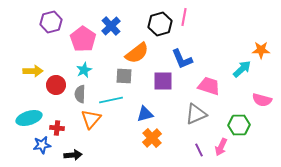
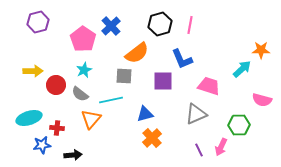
pink line: moved 6 px right, 8 px down
purple hexagon: moved 13 px left
gray semicircle: rotated 54 degrees counterclockwise
